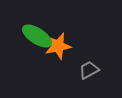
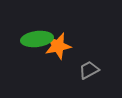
green ellipse: moved 3 px down; rotated 40 degrees counterclockwise
